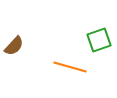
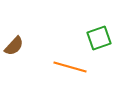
green square: moved 2 px up
